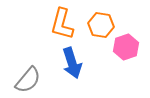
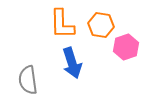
orange L-shape: rotated 16 degrees counterclockwise
gray semicircle: rotated 132 degrees clockwise
